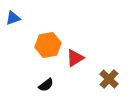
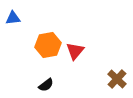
blue triangle: rotated 14 degrees clockwise
red triangle: moved 7 px up; rotated 18 degrees counterclockwise
brown cross: moved 8 px right
